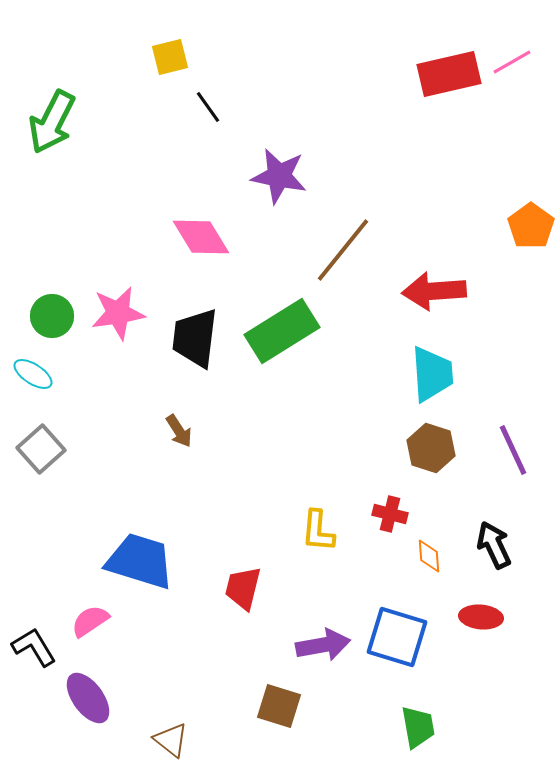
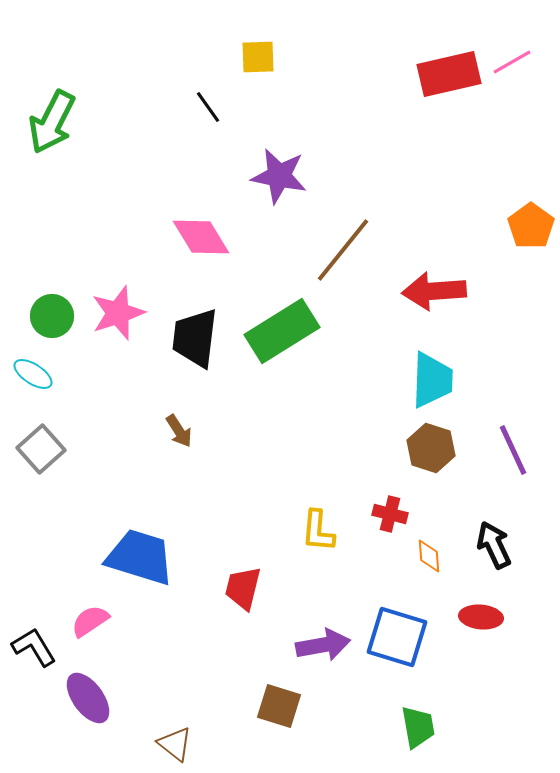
yellow square: moved 88 px right; rotated 12 degrees clockwise
pink star: rotated 10 degrees counterclockwise
cyan trapezoid: moved 6 px down; rotated 6 degrees clockwise
blue trapezoid: moved 4 px up
brown triangle: moved 4 px right, 4 px down
